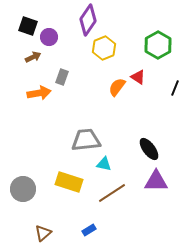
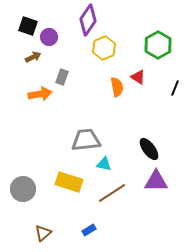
orange semicircle: rotated 132 degrees clockwise
orange arrow: moved 1 px right, 1 px down
